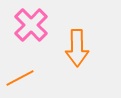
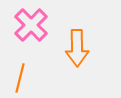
orange line: rotated 48 degrees counterclockwise
